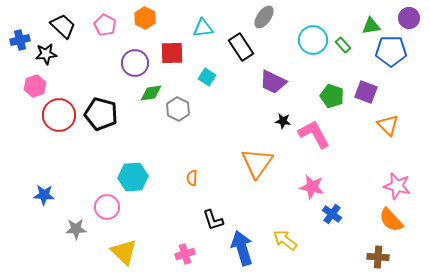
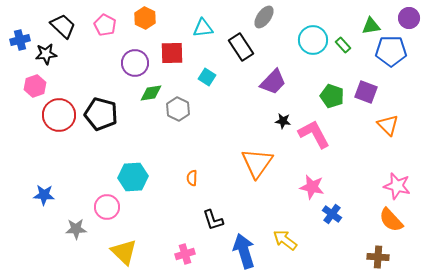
purple trapezoid at (273, 82): rotated 72 degrees counterclockwise
blue arrow at (242, 248): moved 2 px right, 3 px down
